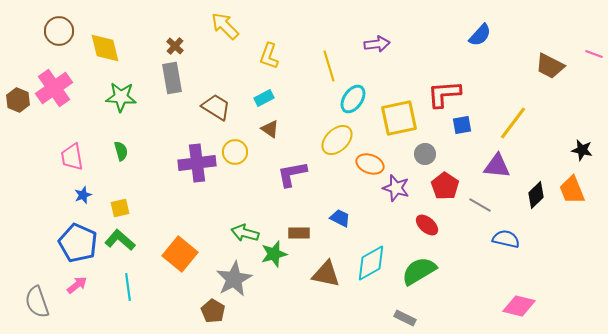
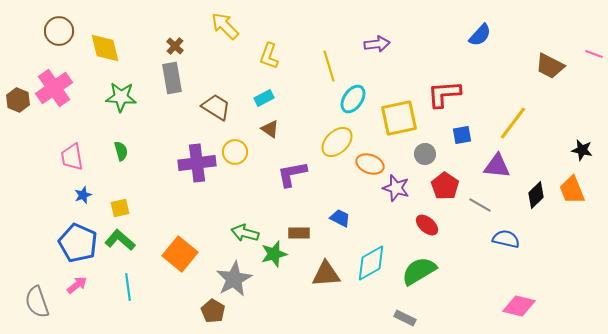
blue square at (462, 125): moved 10 px down
yellow ellipse at (337, 140): moved 2 px down
brown triangle at (326, 274): rotated 16 degrees counterclockwise
